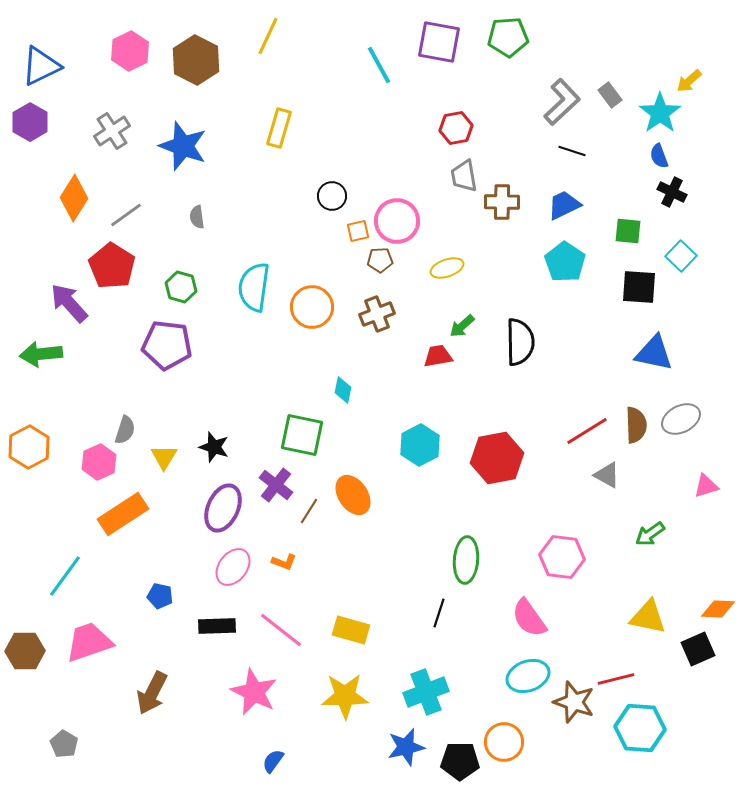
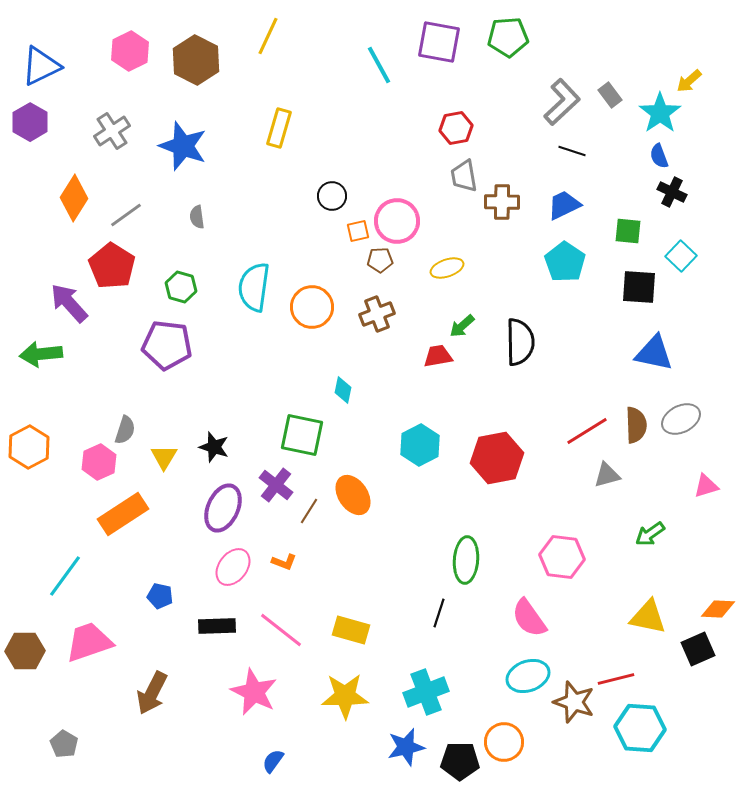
gray triangle at (607, 475): rotated 44 degrees counterclockwise
